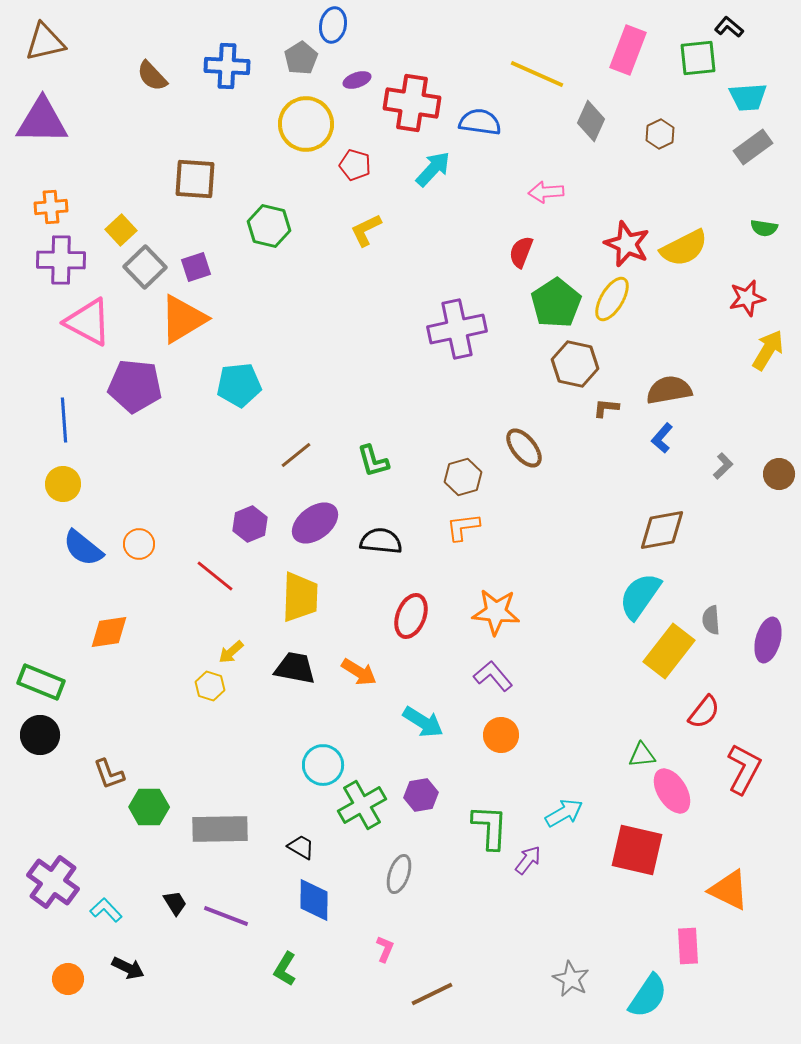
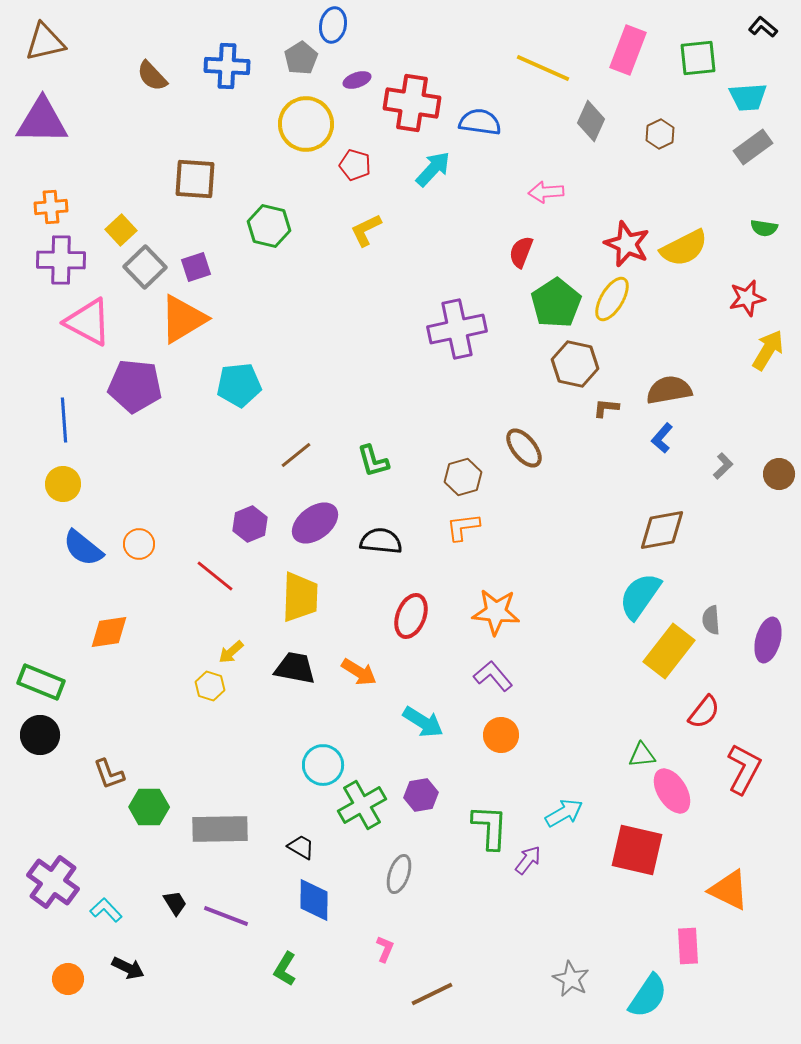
black L-shape at (729, 27): moved 34 px right
yellow line at (537, 74): moved 6 px right, 6 px up
